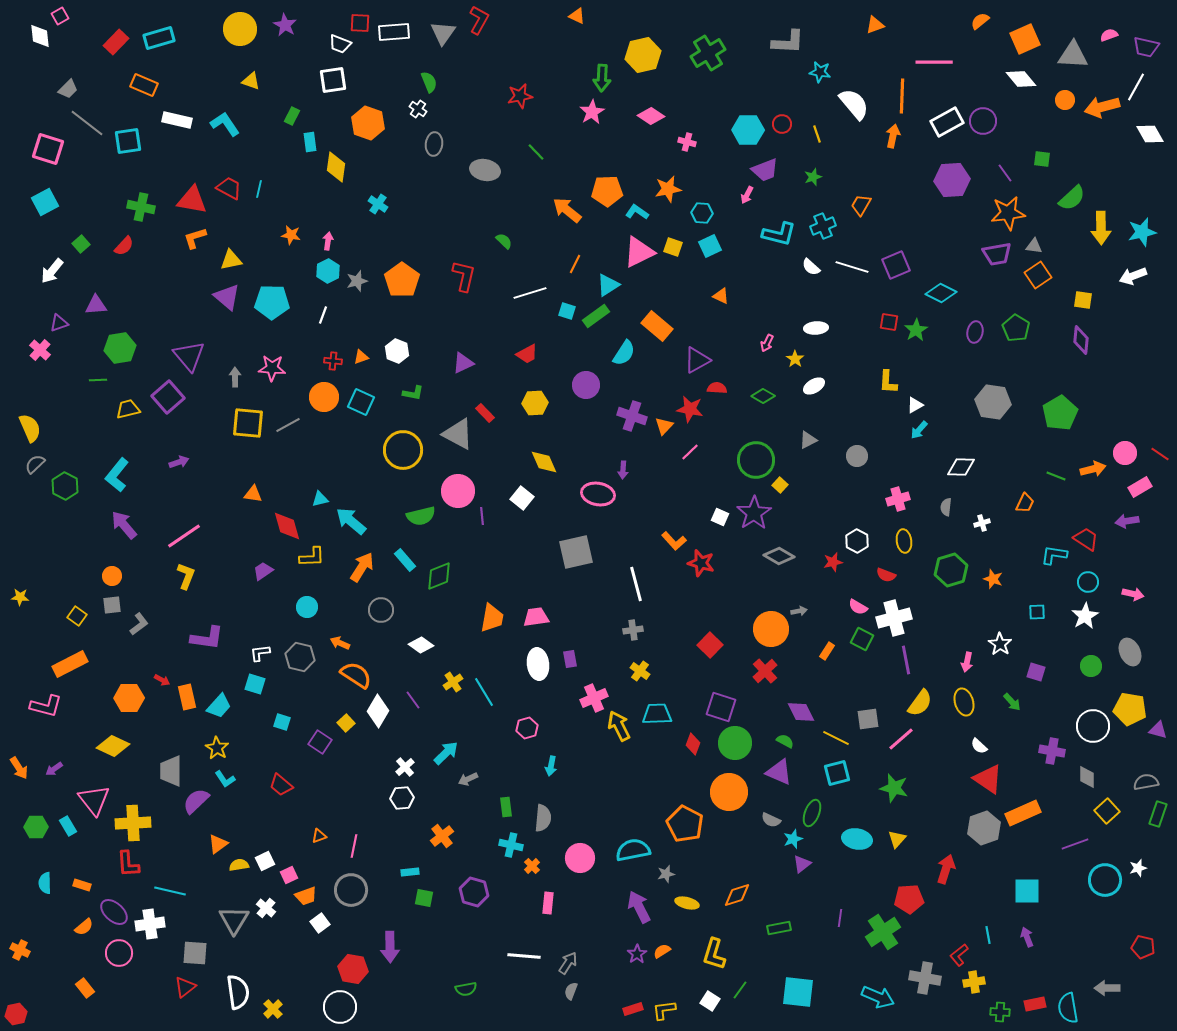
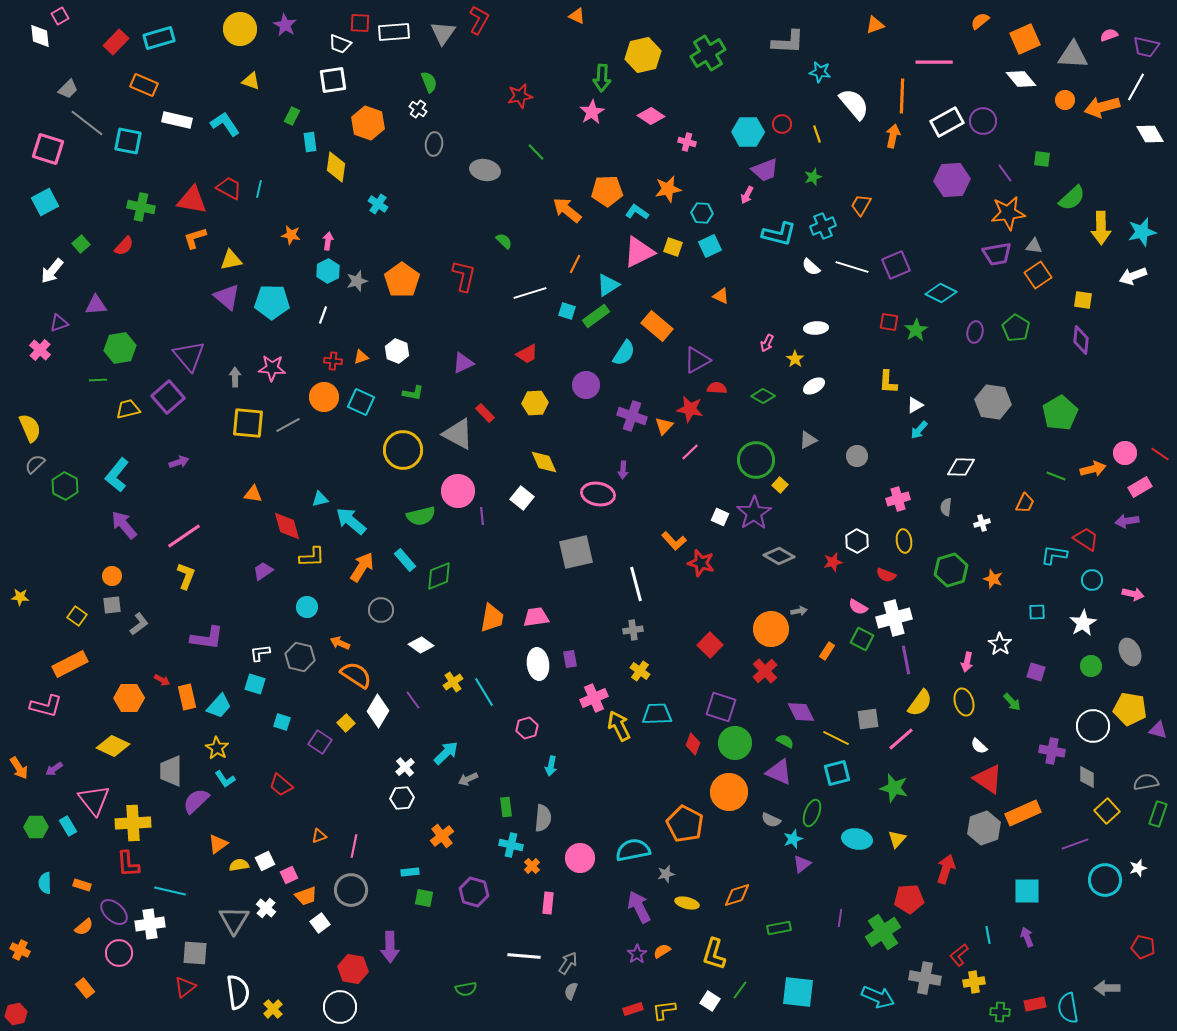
cyan hexagon at (748, 130): moved 2 px down
cyan square at (128, 141): rotated 20 degrees clockwise
cyan circle at (1088, 582): moved 4 px right, 2 px up
white star at (1085, 616): moved 2 px left, 7 px down
